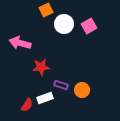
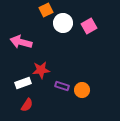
white circle: moved 1 px left, 1 px up
pink arrow: moved 1 px right, 1 px up
red star: moved 3 px down
purple rectangle: moved 1 px right, 1 px down
white rectangle: moved 22 px left, 15 px up
